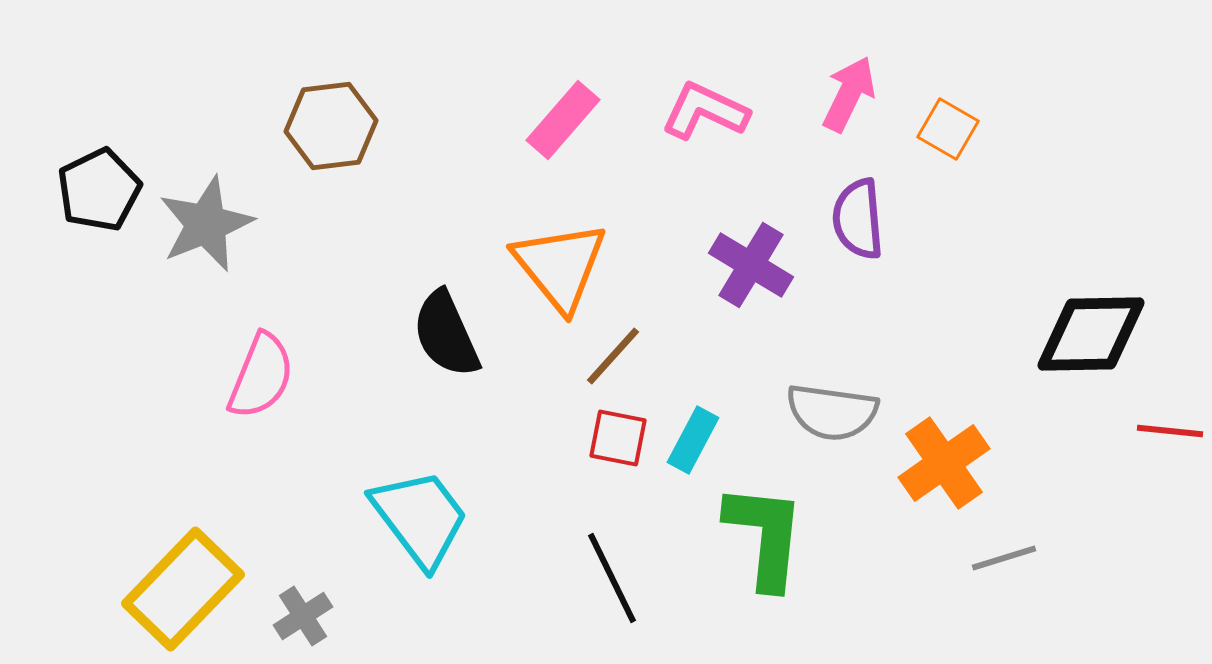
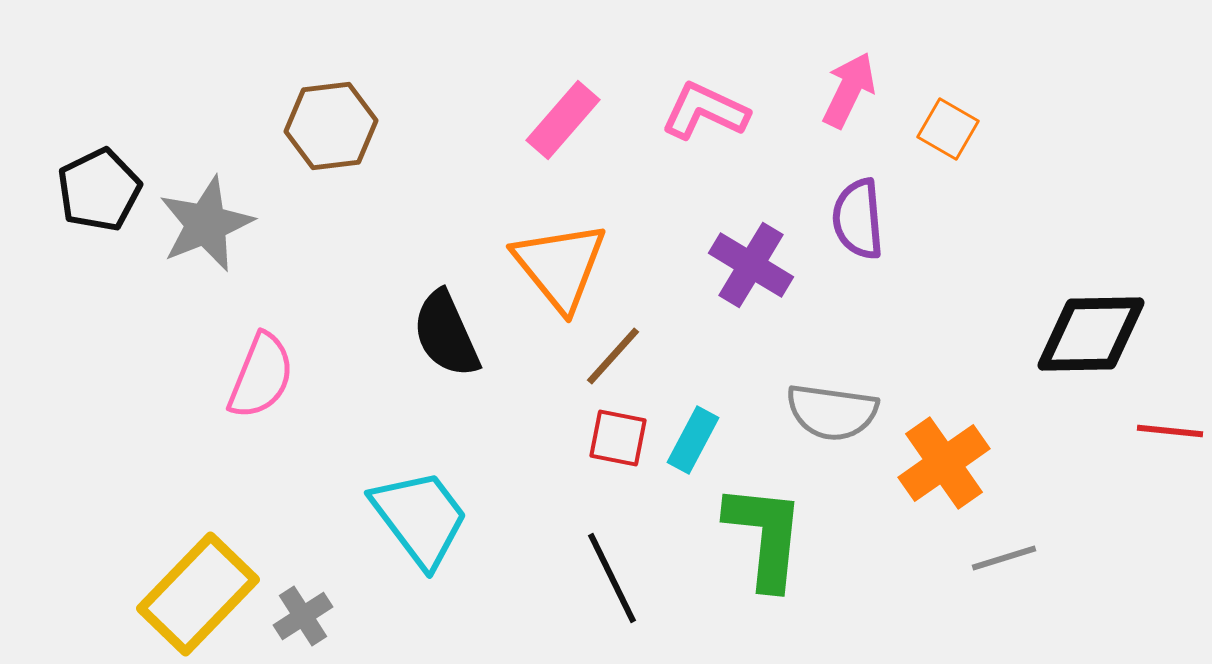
pink arrow: moved 4 px up
yellow rectangle: moved 15 px right, 5 px down
